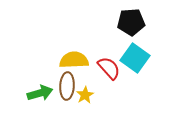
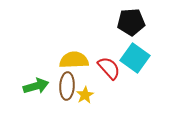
green arrow: moved 4 px left, 7 px up
